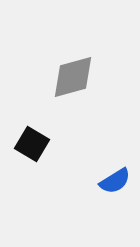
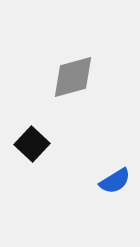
black square: rotated 12 degrees clockwise
